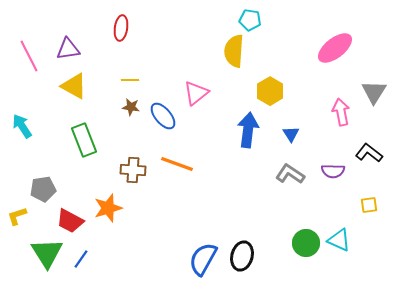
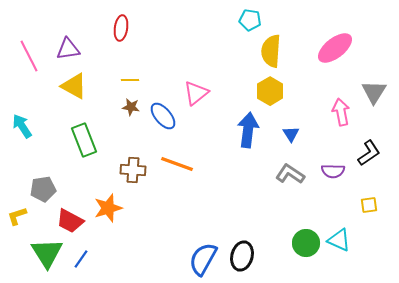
yellow semicircle: moved 37 px right
black L-shape: rotated 108 degrees clockwise
